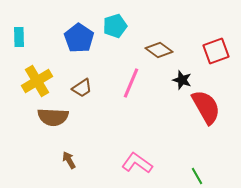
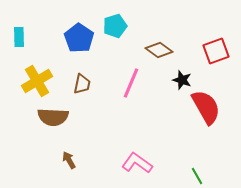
brown trapezoid: moved 4 px up; rotated 45 degrees counterclockwise
